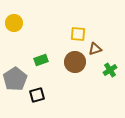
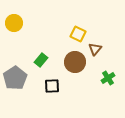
yellow square: rotated 21 degrees clockwise
brown triangle: rotated 32 degrees counterclockwise
green rectangle: rotated 32 degrees counterclockwise
green cross: moved 2 px left, 8 px down
gray pentagon: moved 1 px up
black square: moved 15 px right, 9 px up; rotated 14 degrees clockwise
